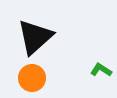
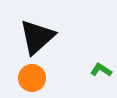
black triangle: moved 2 px right
